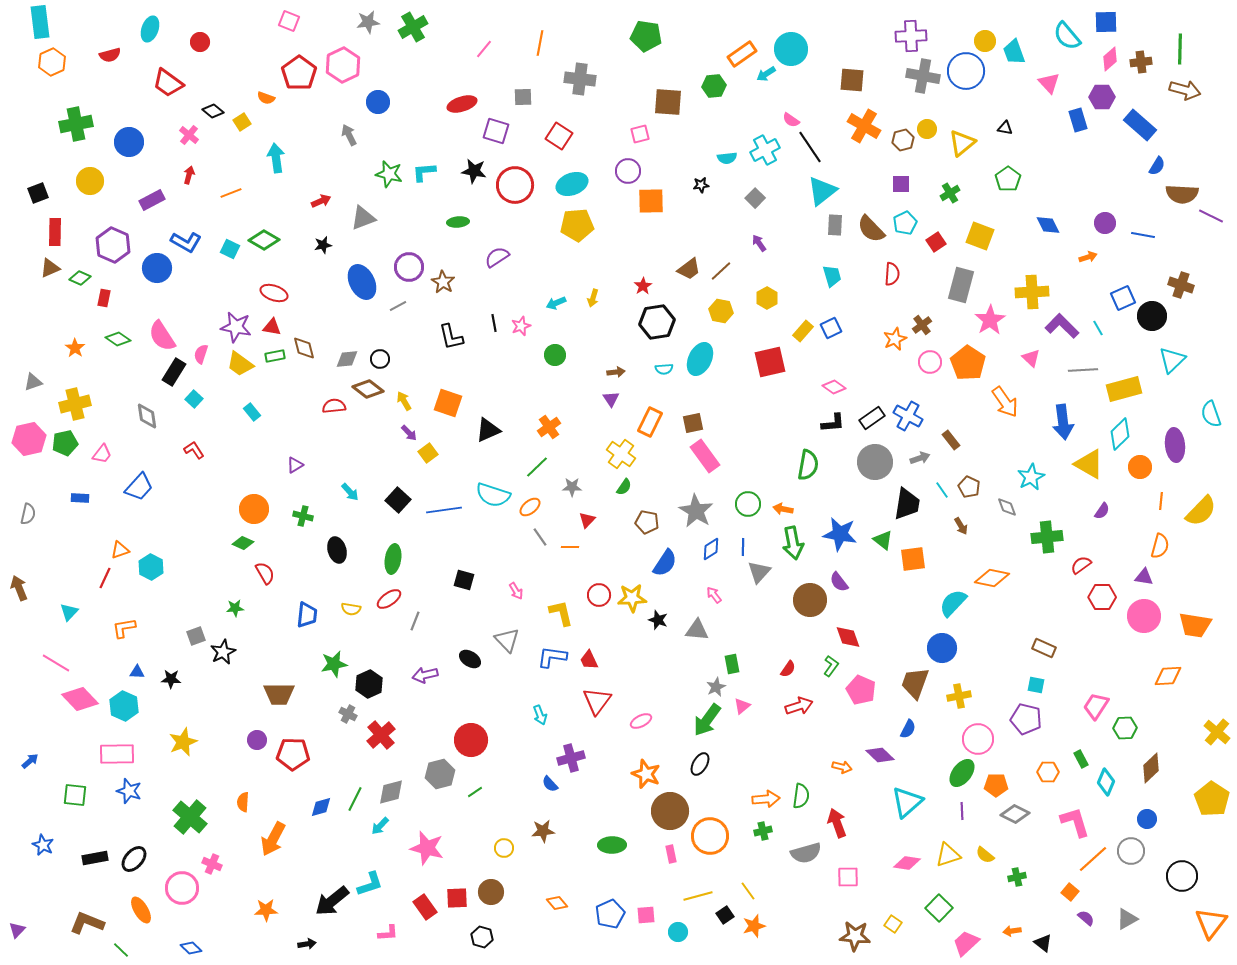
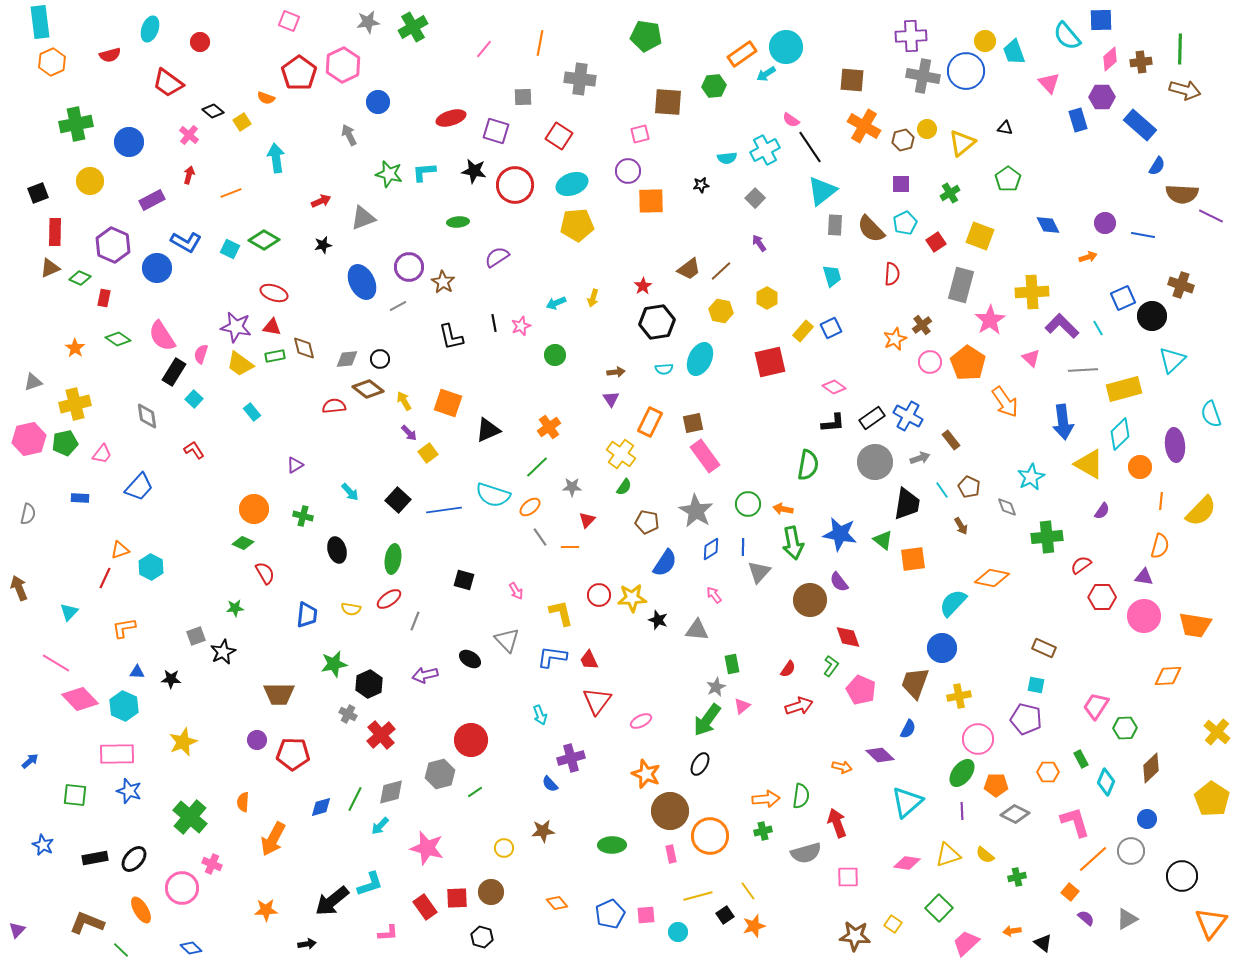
blue square at (1106, 22): moved 5 px left, 2 px up
cyan circle at (791, 49): moved 5 px left, 2 px up
red ellipse at (462, 104): moved 11 px left, 14 px down
